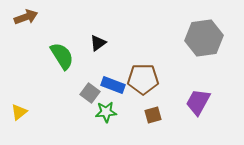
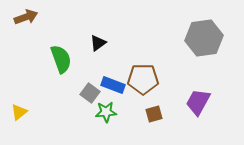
green semicircle: moved 1 px left, 3 px down; rotated 12 degrees clockwise
brown square: moved 1 px right, 1 px up
